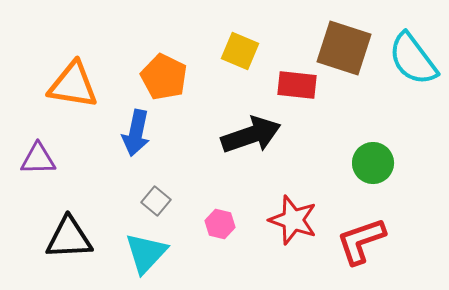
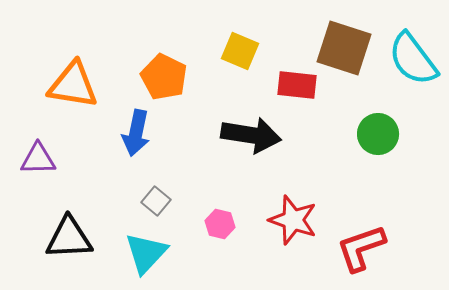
black arrow: rotated 28 degrees clockwise
green circle: moved 5 px right, 29 px up
red L-shape: moved 7 px down
